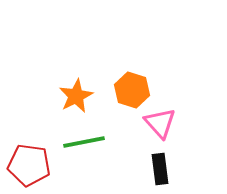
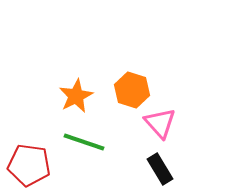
green line: rotated 30 degrees clockwise
black rectangle: rotated 24 degrees counterclockwise
